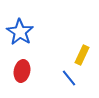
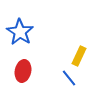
yellow rectangle: moved 3 px left, 1 px down
red ellipse: moved 1 px right
